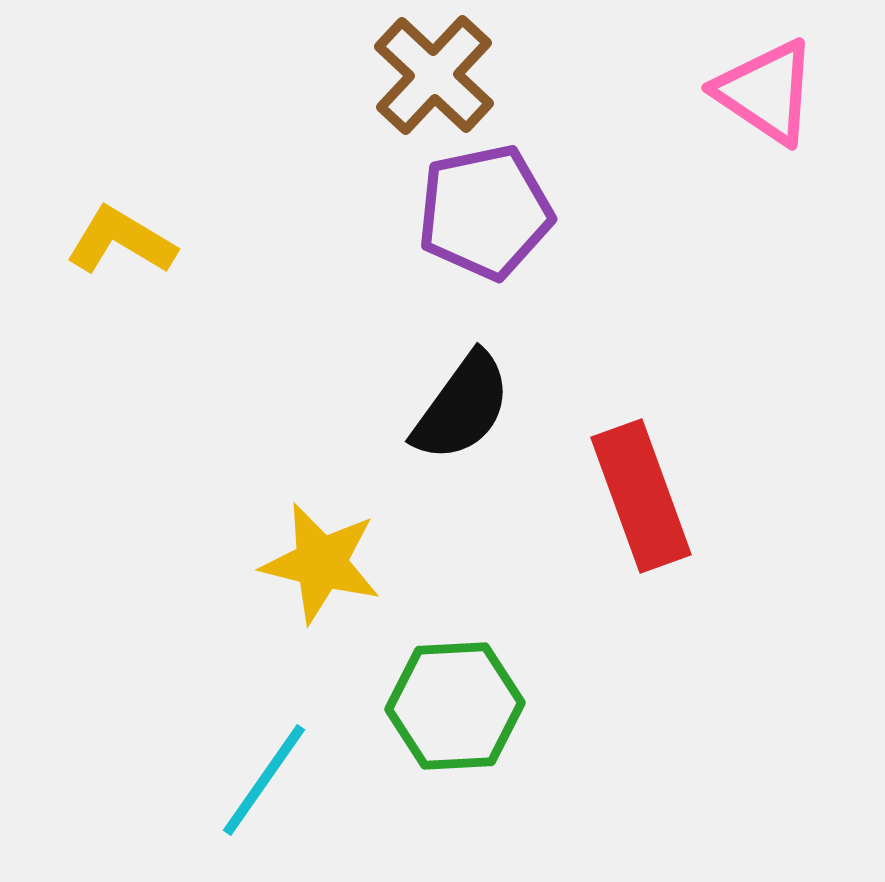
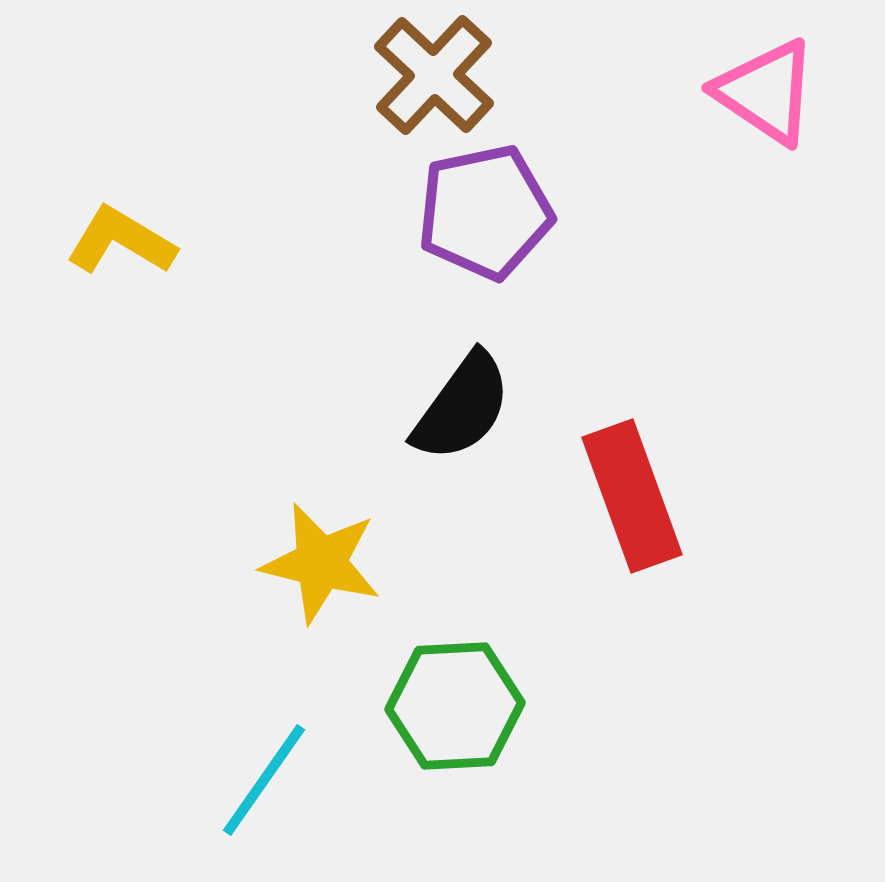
red rectangle: moved 9 px left
